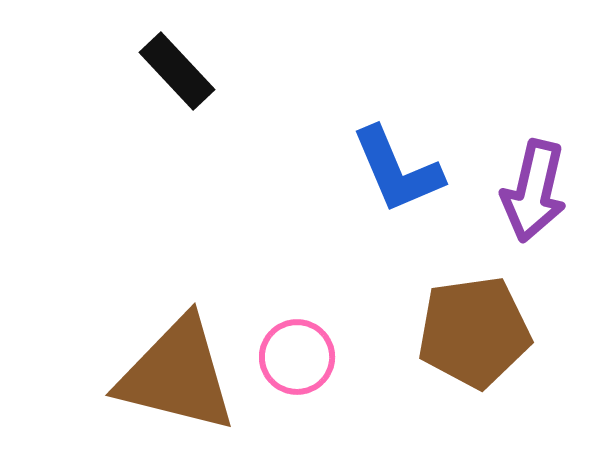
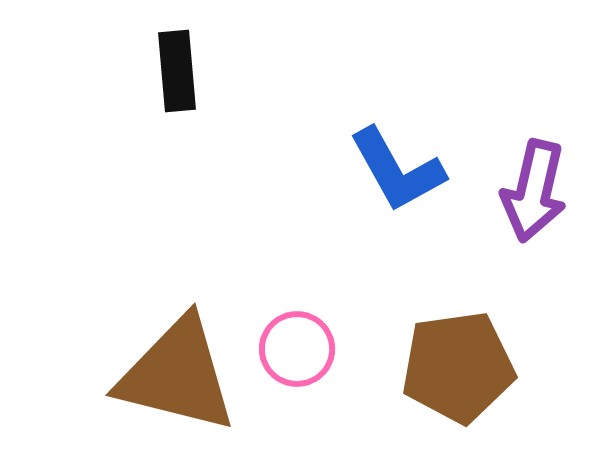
black rectangle: rotated 38 degrees clockwise
blue L-shape: rotated 6 degrees counterclockwise
brown pentagon: moved 16 px left, 35 px down
pink circle: moved 8 px up
